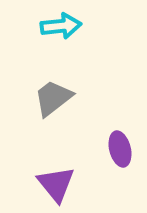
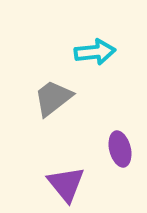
cyan arrow: moved 34 px right, 26 px down
purple triangle: moved 10 px right
